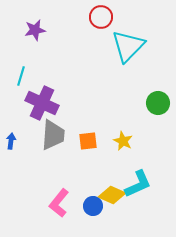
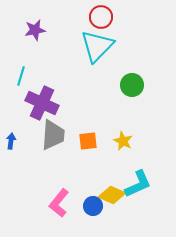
cyan triangle: moved 31 px left
green circle: moved 26 px left, 18 px up
